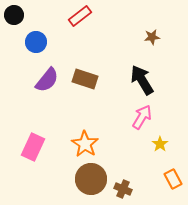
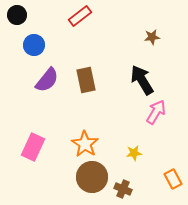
black circle: moved 3 px right
blue circle: moved 2 px left, 3 px down
brown rectangle: moved 1 px right, 1 px down; rotated 60 degrees clockwise
pink arrow: moved 14 px right, 5 px up
yellow star: moved 26 px left, 9 px down; rotated 28 degrees clockwise
brown circle: moved 1 px right, 2 px up
